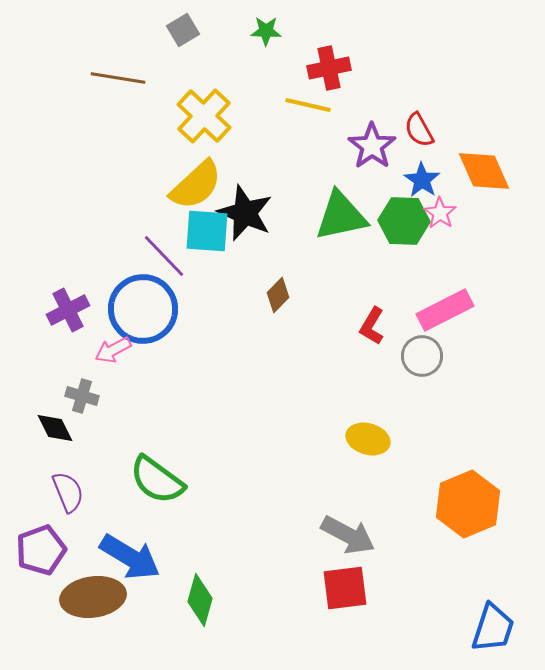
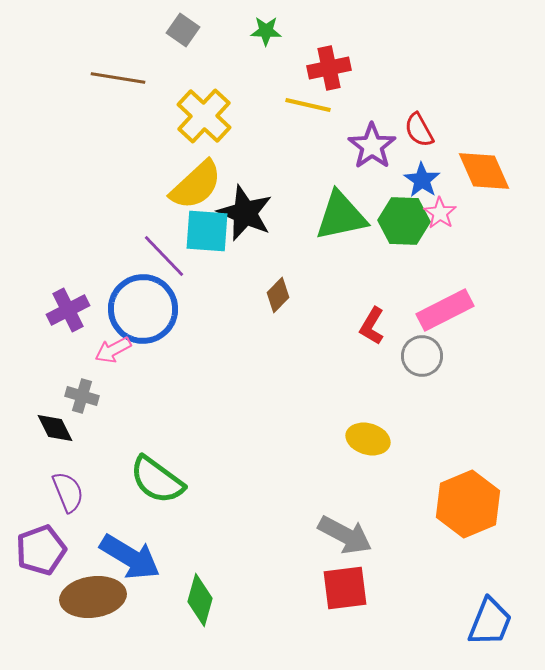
gray square: rotated 24 degrees counterclockwise
gray arrow: moved 3 px left
blue trapezoid: moved 3 px left, 6 px up; rotated 4 degrees clockwise
